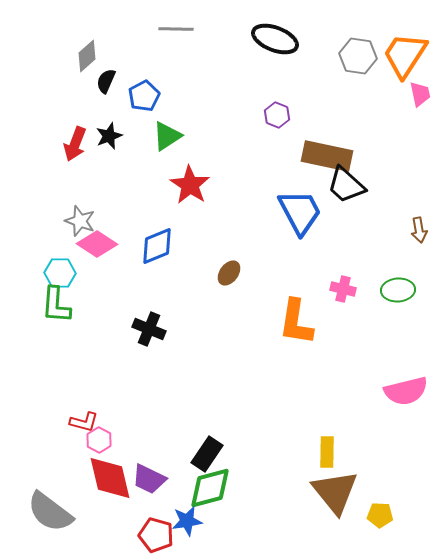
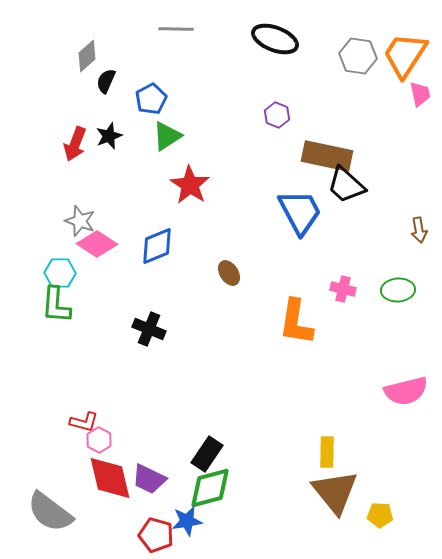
blue pentagon: moved 7 px right, 3 px down
brown ellipse: rotated 70 degrees counterclockwise
